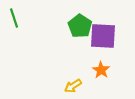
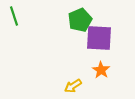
green line: moved 2 px up
green pentagon: moved 6 px up; rotated 15 degrees clockwise
purple square: moved 4 px left, 2 px down
